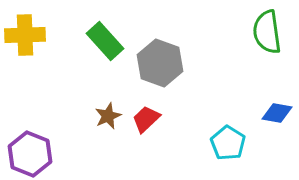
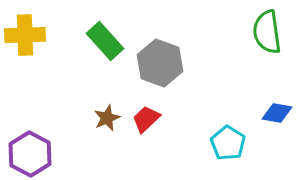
brown star: moved 1 px left, 2 px down
purple hexagon: rotated 6 degrees clockwise
